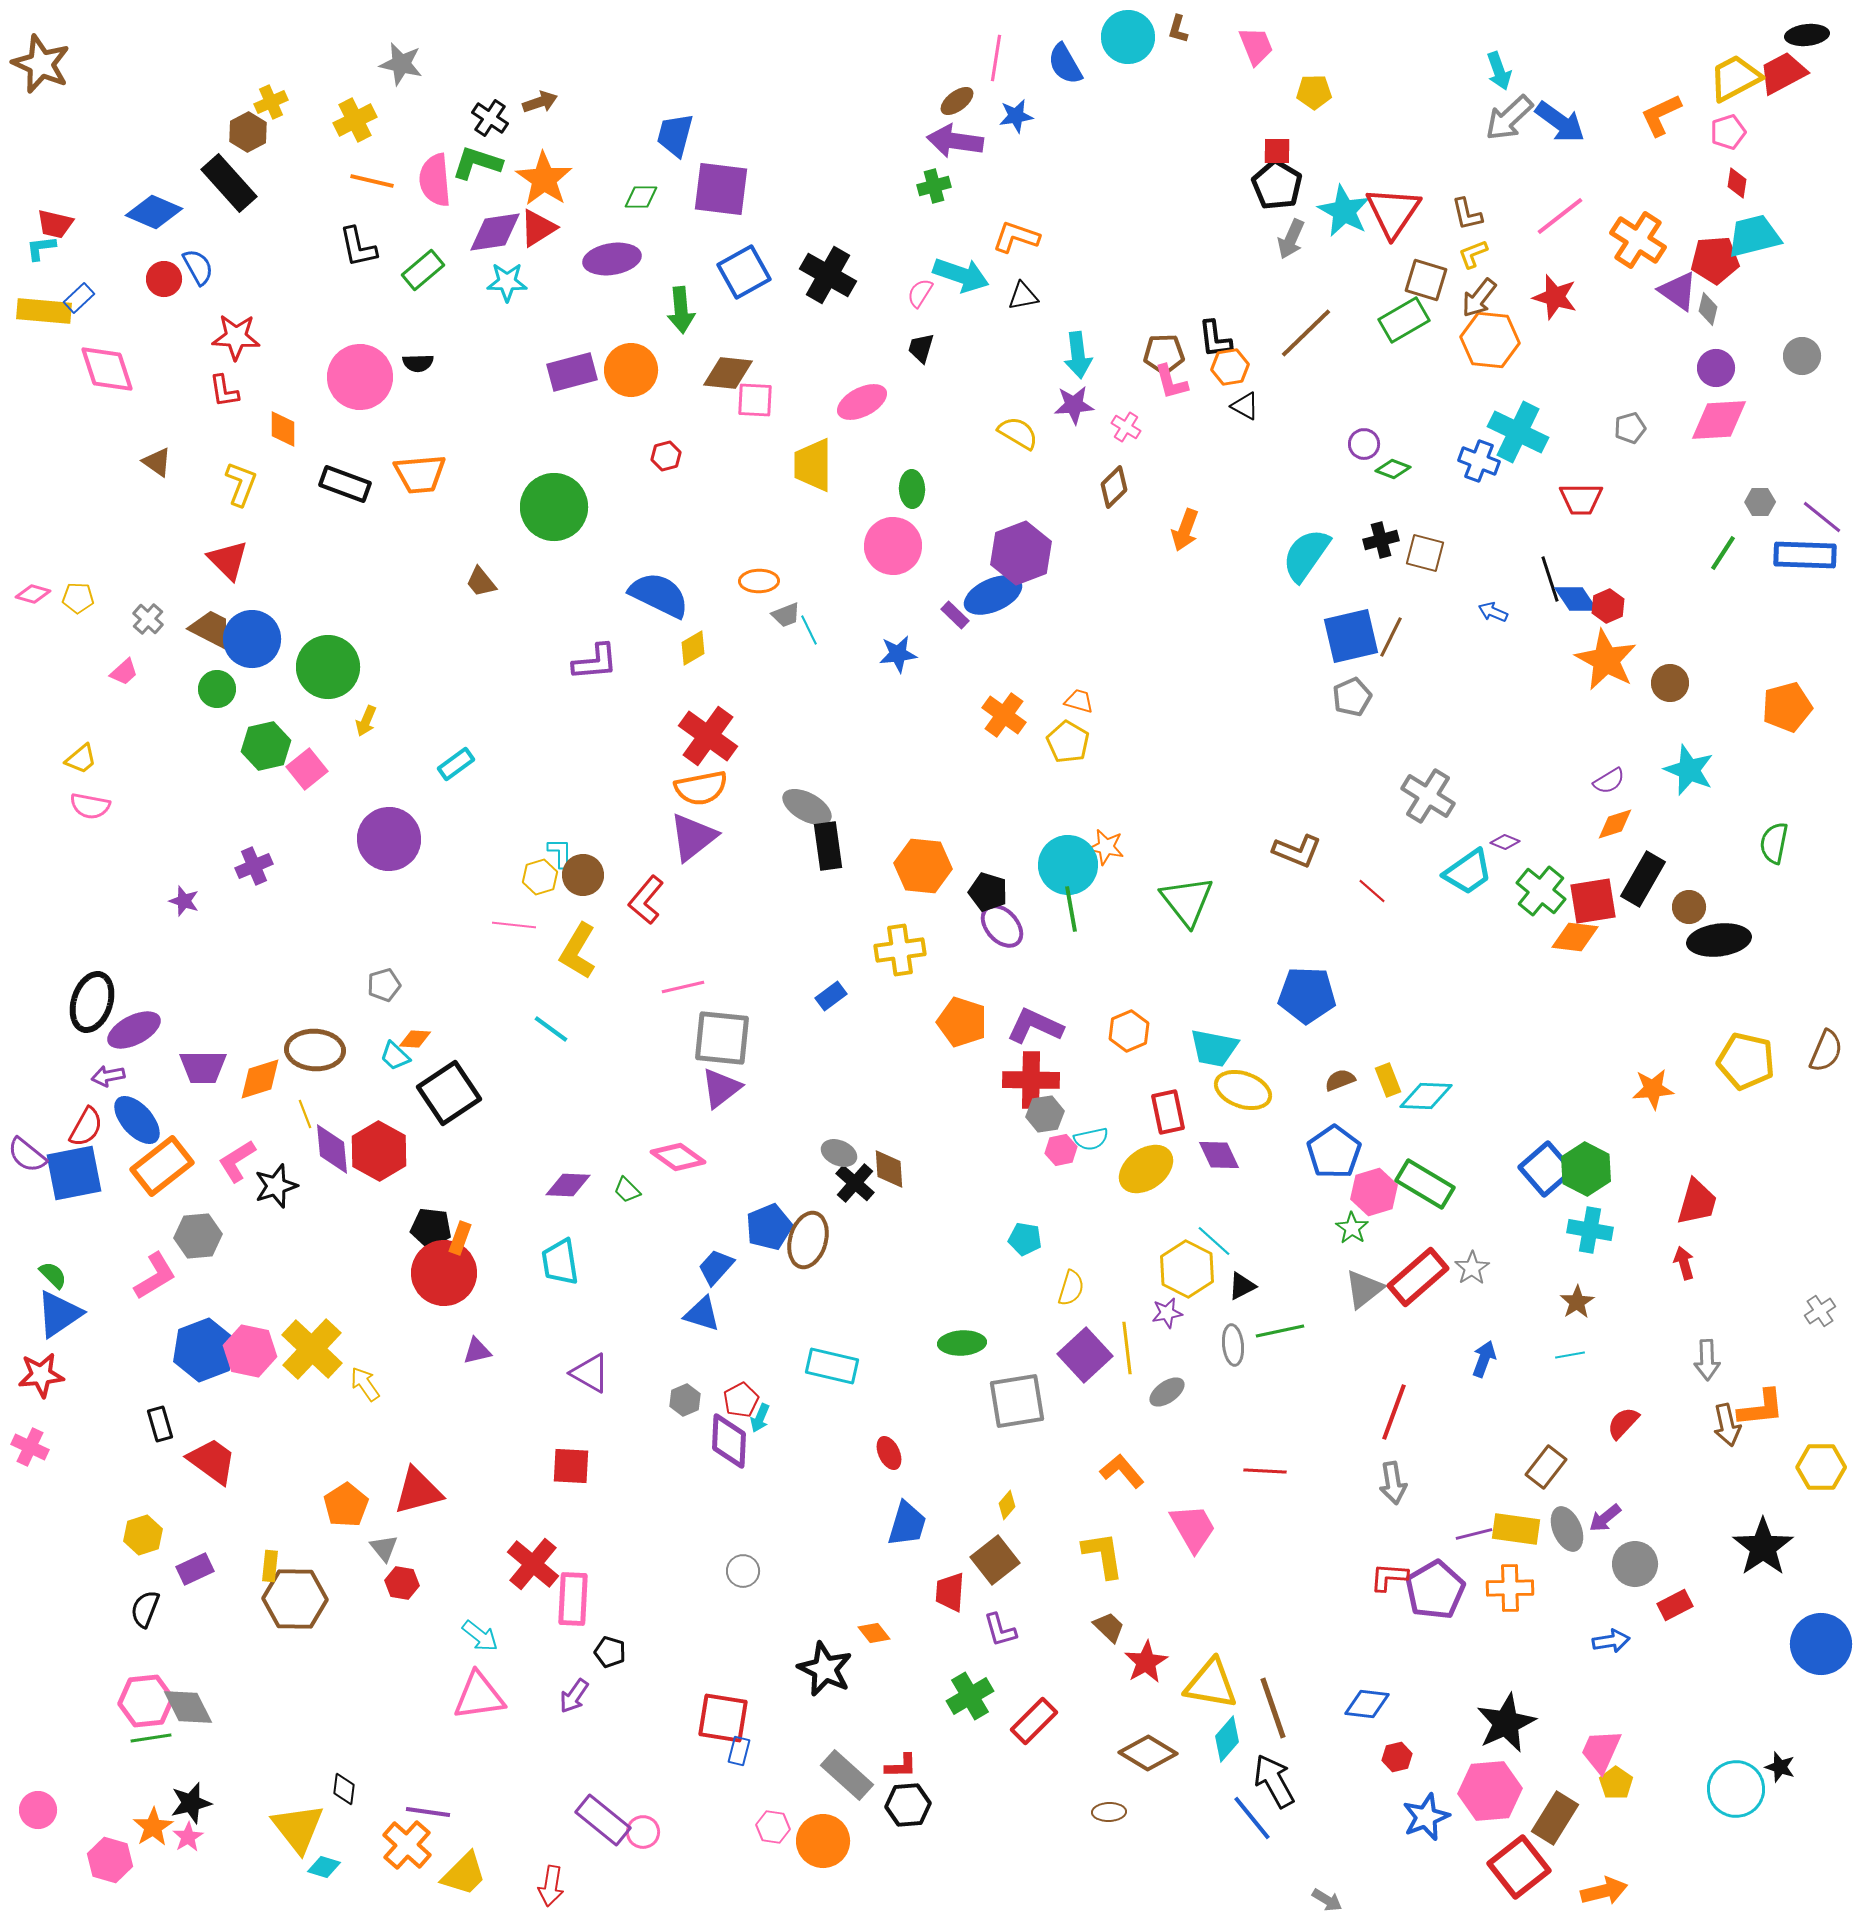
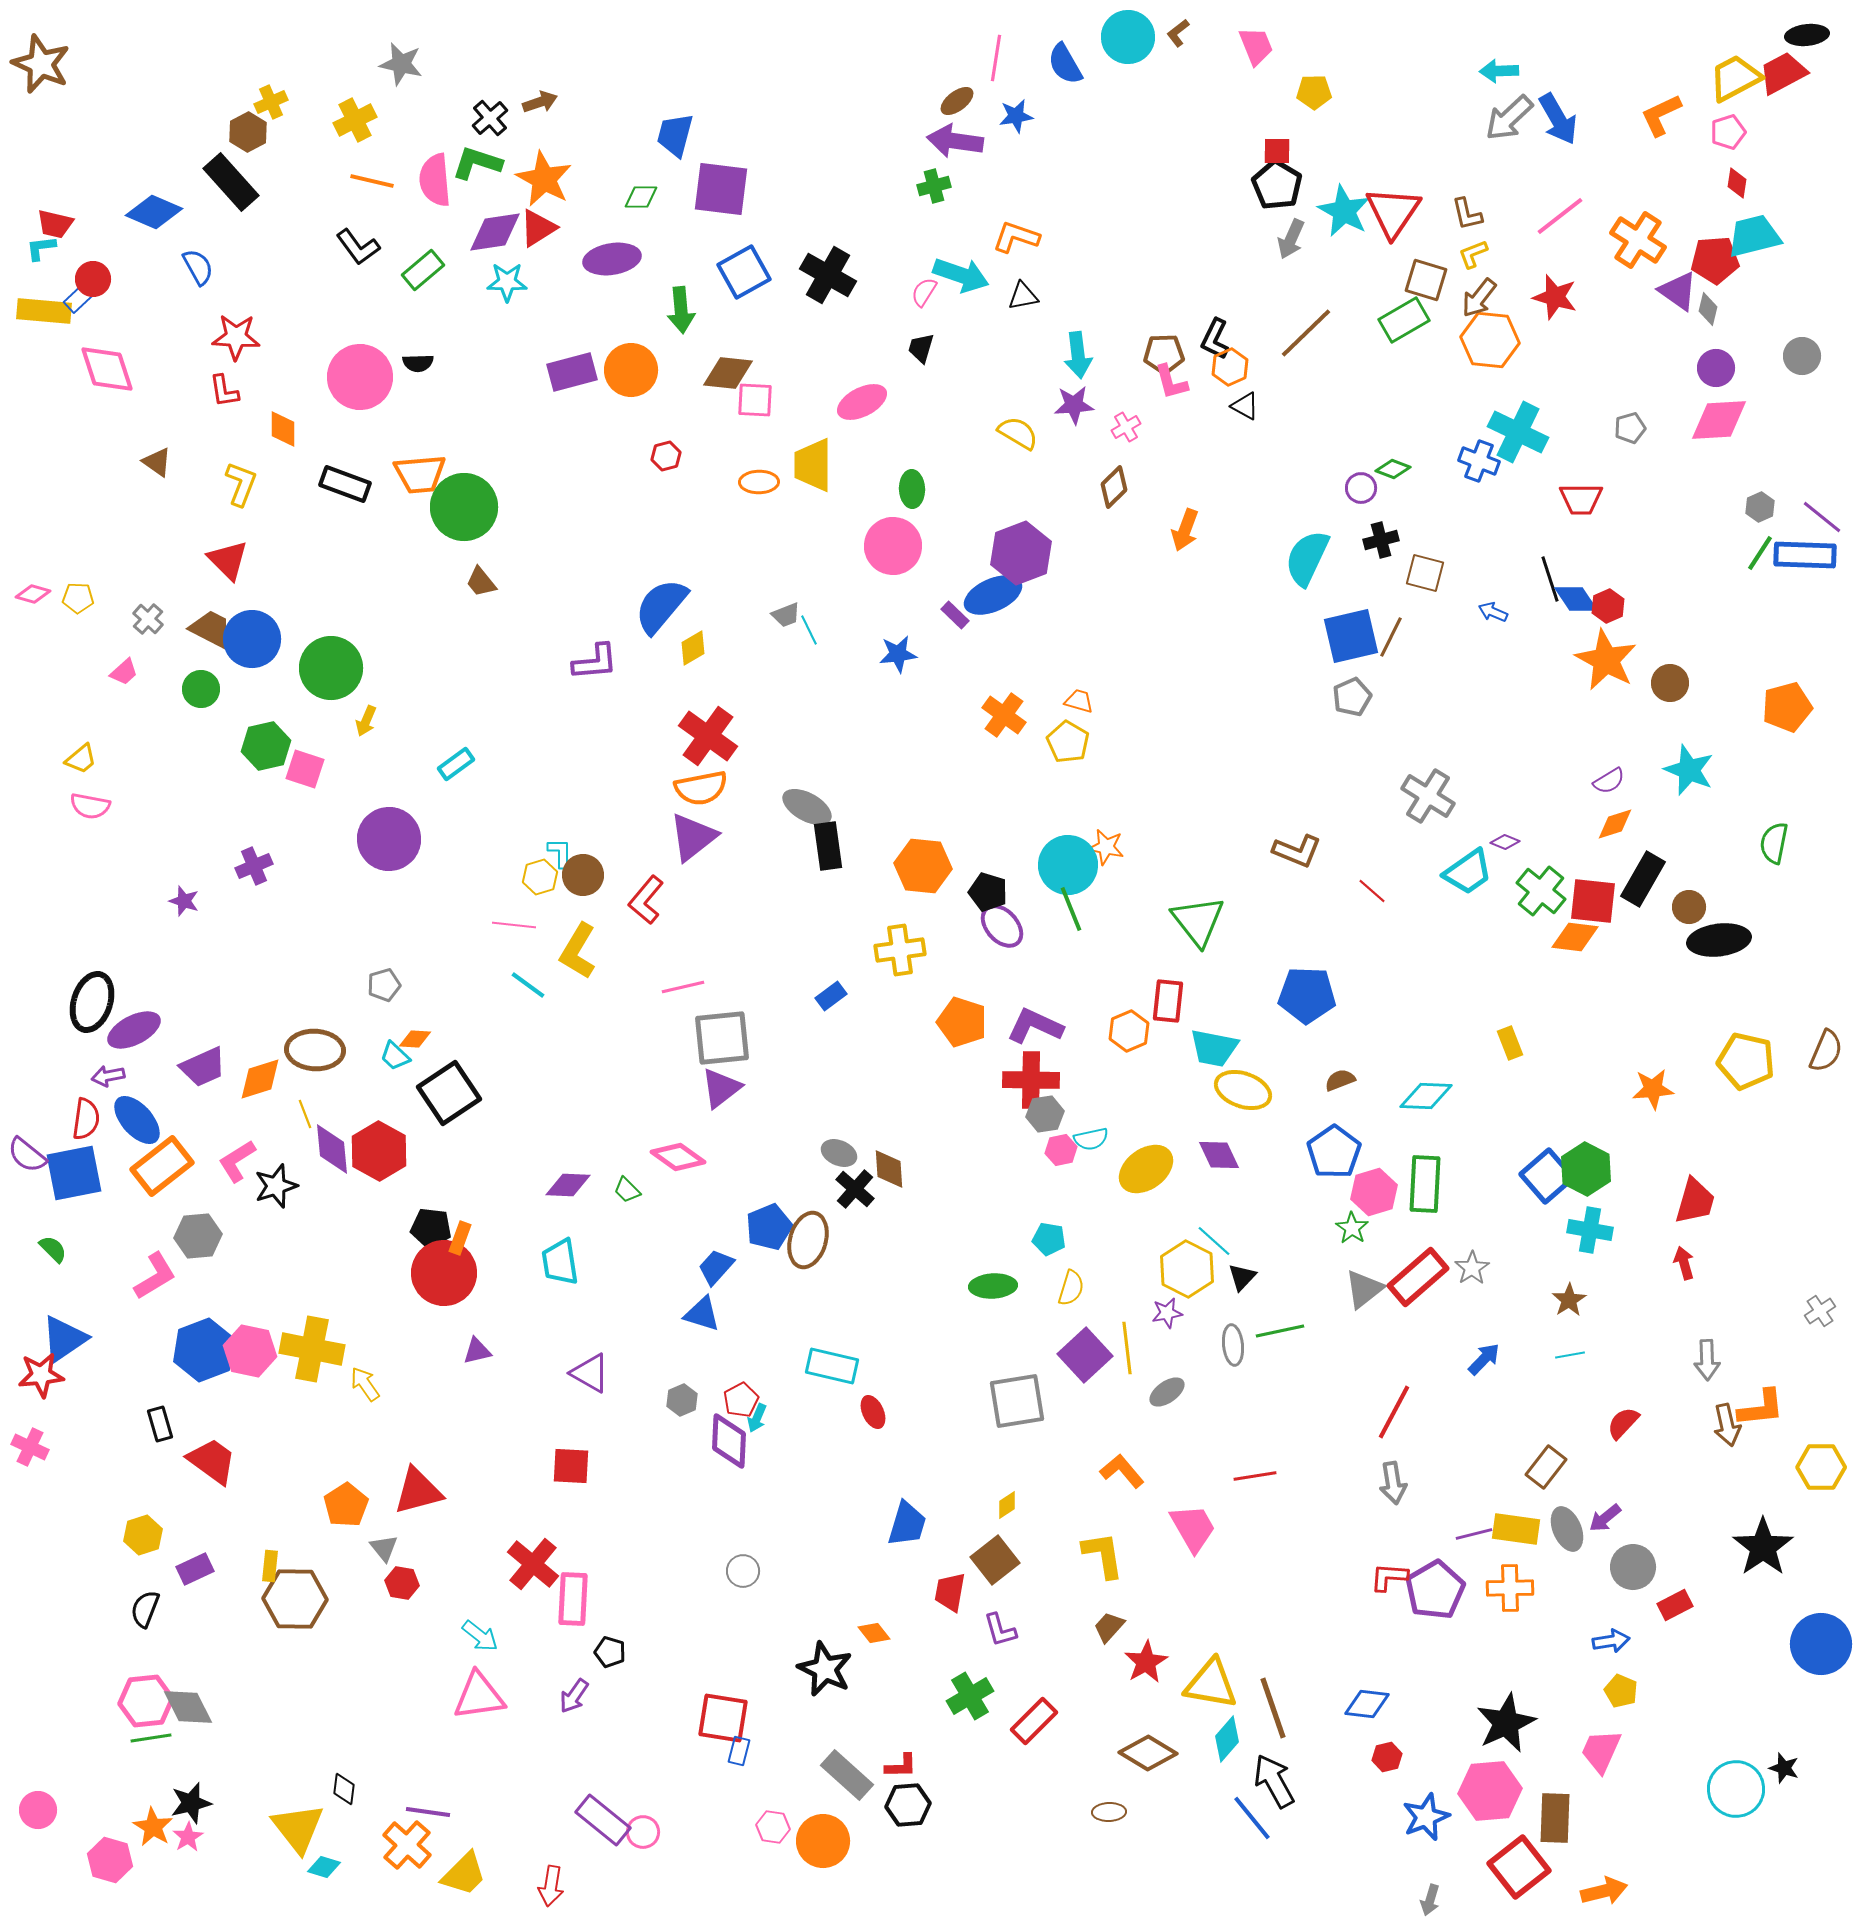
brown L-shape at (1178, 29): moved 4 px down; rotated 36 degrees clockwise
cyan arrow at (1499, 71): rotated 108 degrees clockwise
black cross at (490, 118): rotated 15 degrees clockwise
blue arrow at (1560, 122): moved 2 px left, 3 px up; rotated 24 degrees clockwise
orange star at (544, 179): rotated 6 degrees counterclockwise
black rectangle at (229, 183): moved 2 px right, 1 px up
black L-shape at (358, 247): rotated 24 degrees counterclockwise
red circle at (164, 279): moved 71 px left
pink semicircle at (920, 293): moved 4 px right, 1 px up
black L-shape at (1215, 339): rotated 33 degrees clockwise
orange hexagon at (1230, 367): rotated 15 degrees counterclockwise
pink cross at (1126, 427): rotated 28 degrees clockwise
purple circle at (1364, 444): moved 3 px left, 44 px down
gray hexagon at (1760, 502): moved 5 px down; rotated 24 degrees counterclockwise
green circle at (554, 507): moved 90 px left
brown square at (1425, 553): moved 20 px down
green line at (1723, 553): moved 37 px right
cyan semicircle at (1306, 555): moved 1 px right, 3 px down; rotated 10 degrees counterclockwise
orange ellipse at (759, 581): moved 99 px up
blue semicircle at (659, 595): moved 2 px right, 11 px down; rotated 76 degrees counterclockwise
green circle at (328, 667): moved 3 px right, 1 px down
green circle at (217, 689): moved 16 px left
pink square at (307, 769): moved 2 px left; rotated 33 degrees counterclockwise
green triangle at (1187, 901): moved 11 px right, 20 px down
red square at (1593, 901): rotated 15 degrees clockwise
green line at (1071, 909): rotated 12 degrees counterclockwise
cyan line at (551, 1029): moved 23 px left, 44 px up
gray square at (722, 1038): rotated 12 degrees counterclockwise
purple trapezoid at (203, 1067): rotated 24 degrees counterclockwise
yellow rectangle at (1388, 1080): moved 122 px right, 37 px up
red rectangle at (1168, 1112): moved 111 px up; rotated 18 degrees clockwise
red semicircle at (86, 1127): moved 8 px up; rotated 21 degrees counterclockwise
blue square at (1546, 1169): moved 1 px right, 7 px down
black cross at (855, 1183): moved 6 px down
green rectangle at (1425, 1184): rotated 62 degrees clockwise
red trapezoid at (1697, 1202): moved 2 px left, 1 px up
cyan pentagon at (1025, 1239): moved 24 px right
green semicircle at (53, 1275): moved 26 px up
black triangle at (1242, 1286): moved 9 px up; rotated 20 degrees counterclockwise
brown star at (1577, 1302): moved 8 px left, 2 px up
blue triangle at (59, 1314): moved 5 px right, 25 px down
green ellipse at (962, 1343): moved 31 px right, 57 px up
yellow cross at (312, 1349): rotated 32 degrees counterclockwise
blue arrow at (1484, 1359): rotated 24 degrees clockwise
gray hexagon at (685, 1400): moved 3 px left
red line at (1394, 1412): rotated 8 degrees clockwise
cyan arrow at (760, 1418): moved 3 px left
red ellipse at (889, 1453): moved 16 px left, 41 px up
red line at (1265, 1471): moved 10 px left, 5 px down; rotated 12 degrees counterclockwise
yellow diamond at (1007, 1505): rotated 16 degrees clockwise
gray circle at (1635, 1564): moved 2 px left, 3 px down
red trapezoid at (950, 1592): rotated 6 degrees clockwise
brown trapezoid at (1109, 1627): rotated 92 degrees counterclockwise
red hexagon at (1397, 1757): moved 10 px left
black star at (1780, 1767): moved 4 px right, 1 px down
yellow pentagon at (1616, 1783): moved 5 px right, 92 px up; rotated 12 degrees counterclockwise
brown rectangle at (1555, 1818): rotated 30 degrees counterclockwise
orange star at (153, 1827): rotated 9 degrees counterclockwise
gray arrow at (1327, 1900): moved 103 px right; rotated 76 degrees clockwise
